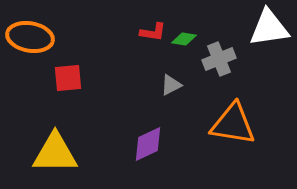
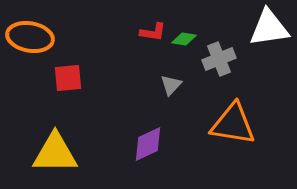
gray triangle: rotated 20 degrees counterclockwise
